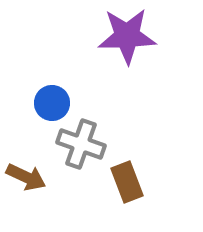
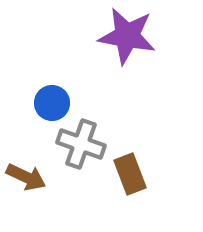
purple star: rotated 12 degrees clockwise
brown rectangle: moved 3 px right, 8 px up
